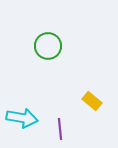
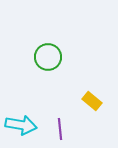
green circle: moved 11 px down
cyan arrow: moved 1 px left, 7 px down
